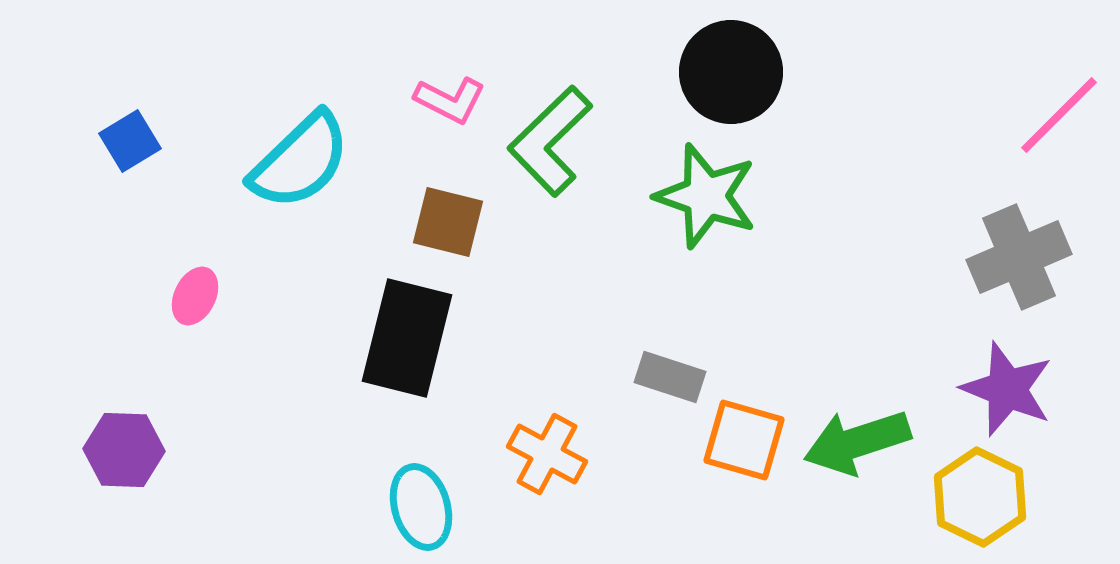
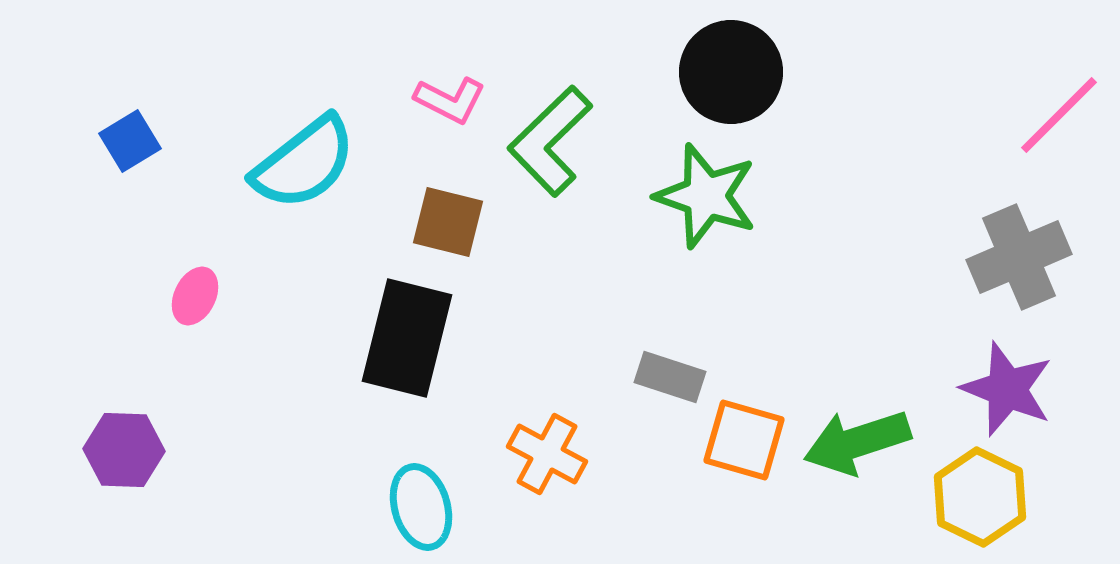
cyan semicircle: moved 4 px right, 2 px down; rotated 6 degrees clockwise
